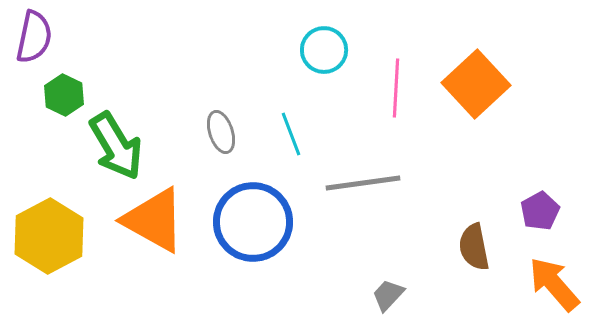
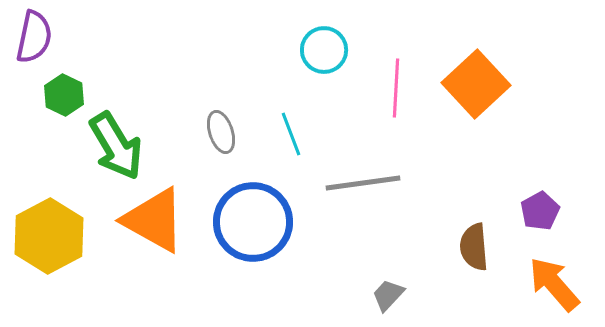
brown semicircle: rotated 6 degrees clockwise
